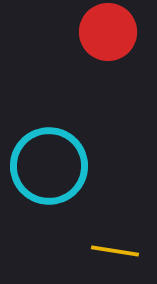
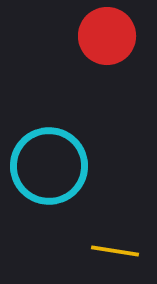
red circle: moved 1 px left, 4 px down
